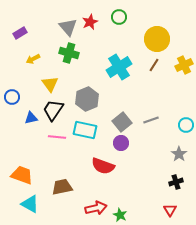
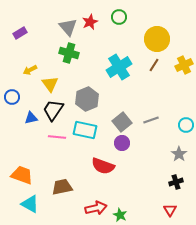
yellow arrow: moved 3 px left, 11 px down
purple circle: moved 1 px right
